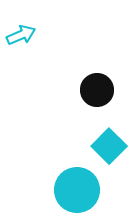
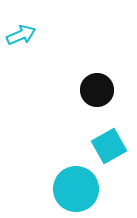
cyan square: rotated 16 degrees clockwise
cyan circle: moved 1 px left, 1 px up
